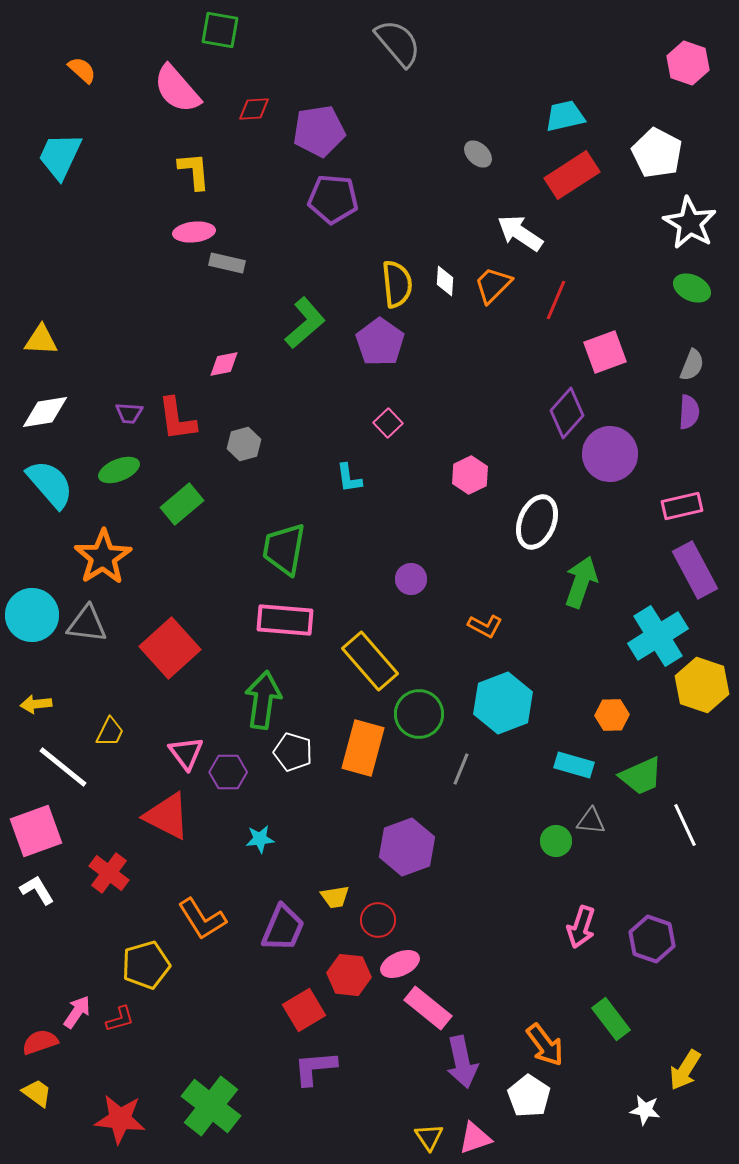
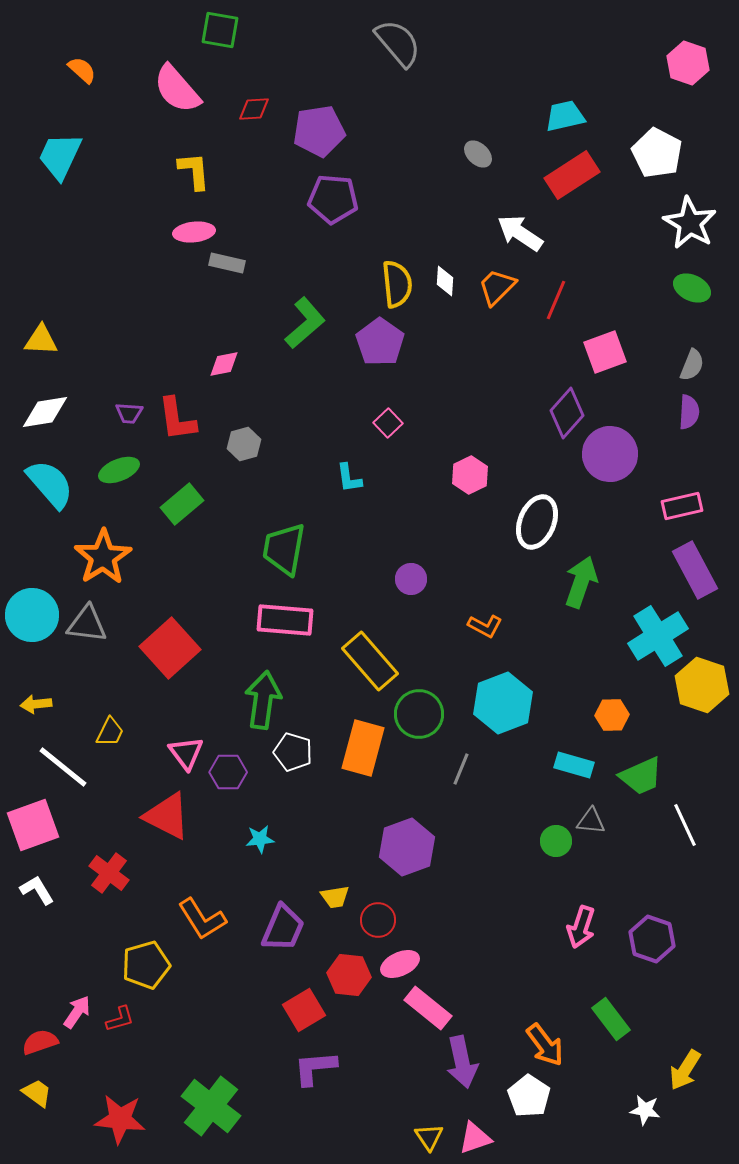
orange trapezoid at (493, 285): moved 4 px right, 2 px down
pink square at (36, 831): moved 3 px left, 6 px up
